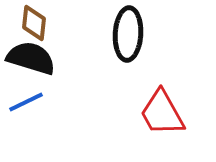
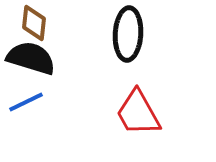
red trapezoid: moved 24 px left
